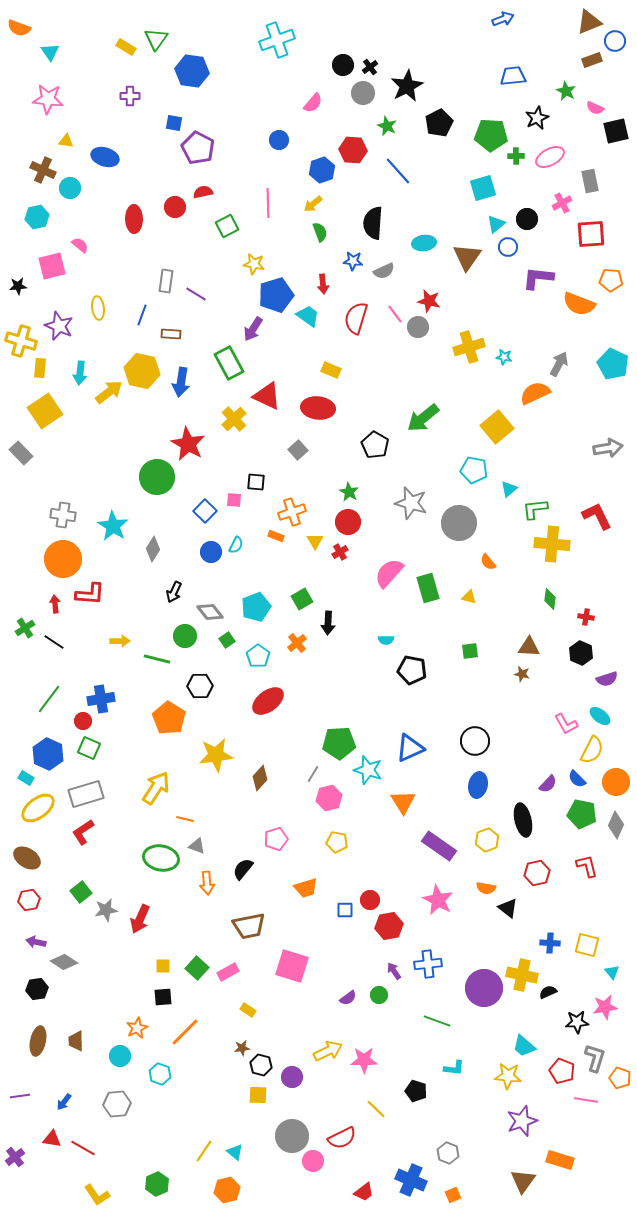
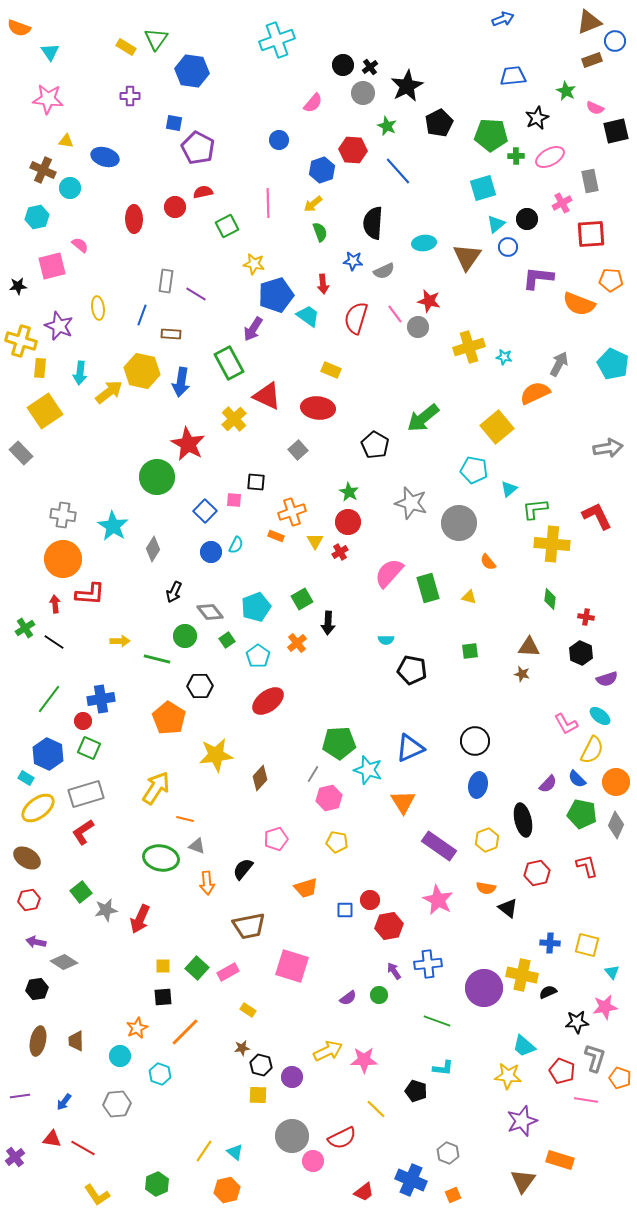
cyan L-shape at (454, 1068): moved 11 px left
